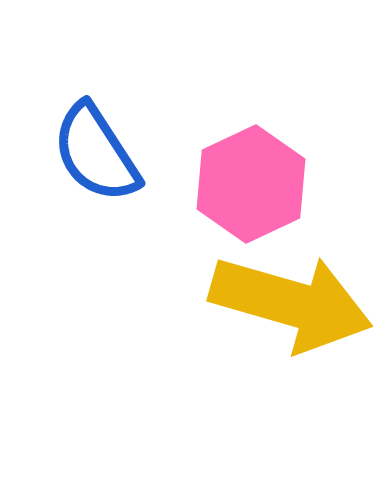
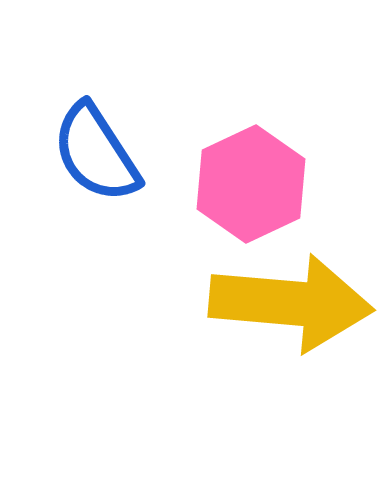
yellow arrow: rotated 11 degrees counterclockwise
